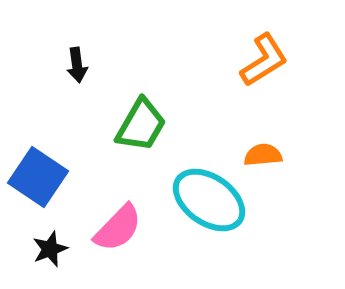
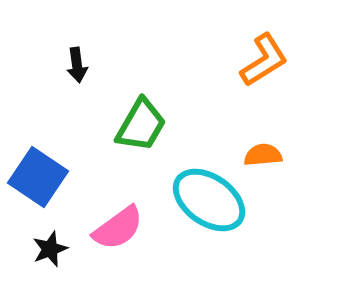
pink semicircle: rotated 10 degrees clockwise
